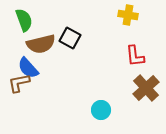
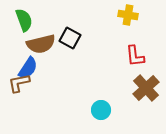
blue semicircle: rotated 105 degrees counterclockwise
